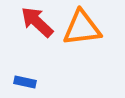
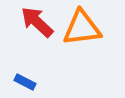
blue rectangle: rotated 15 degrees clockwise
